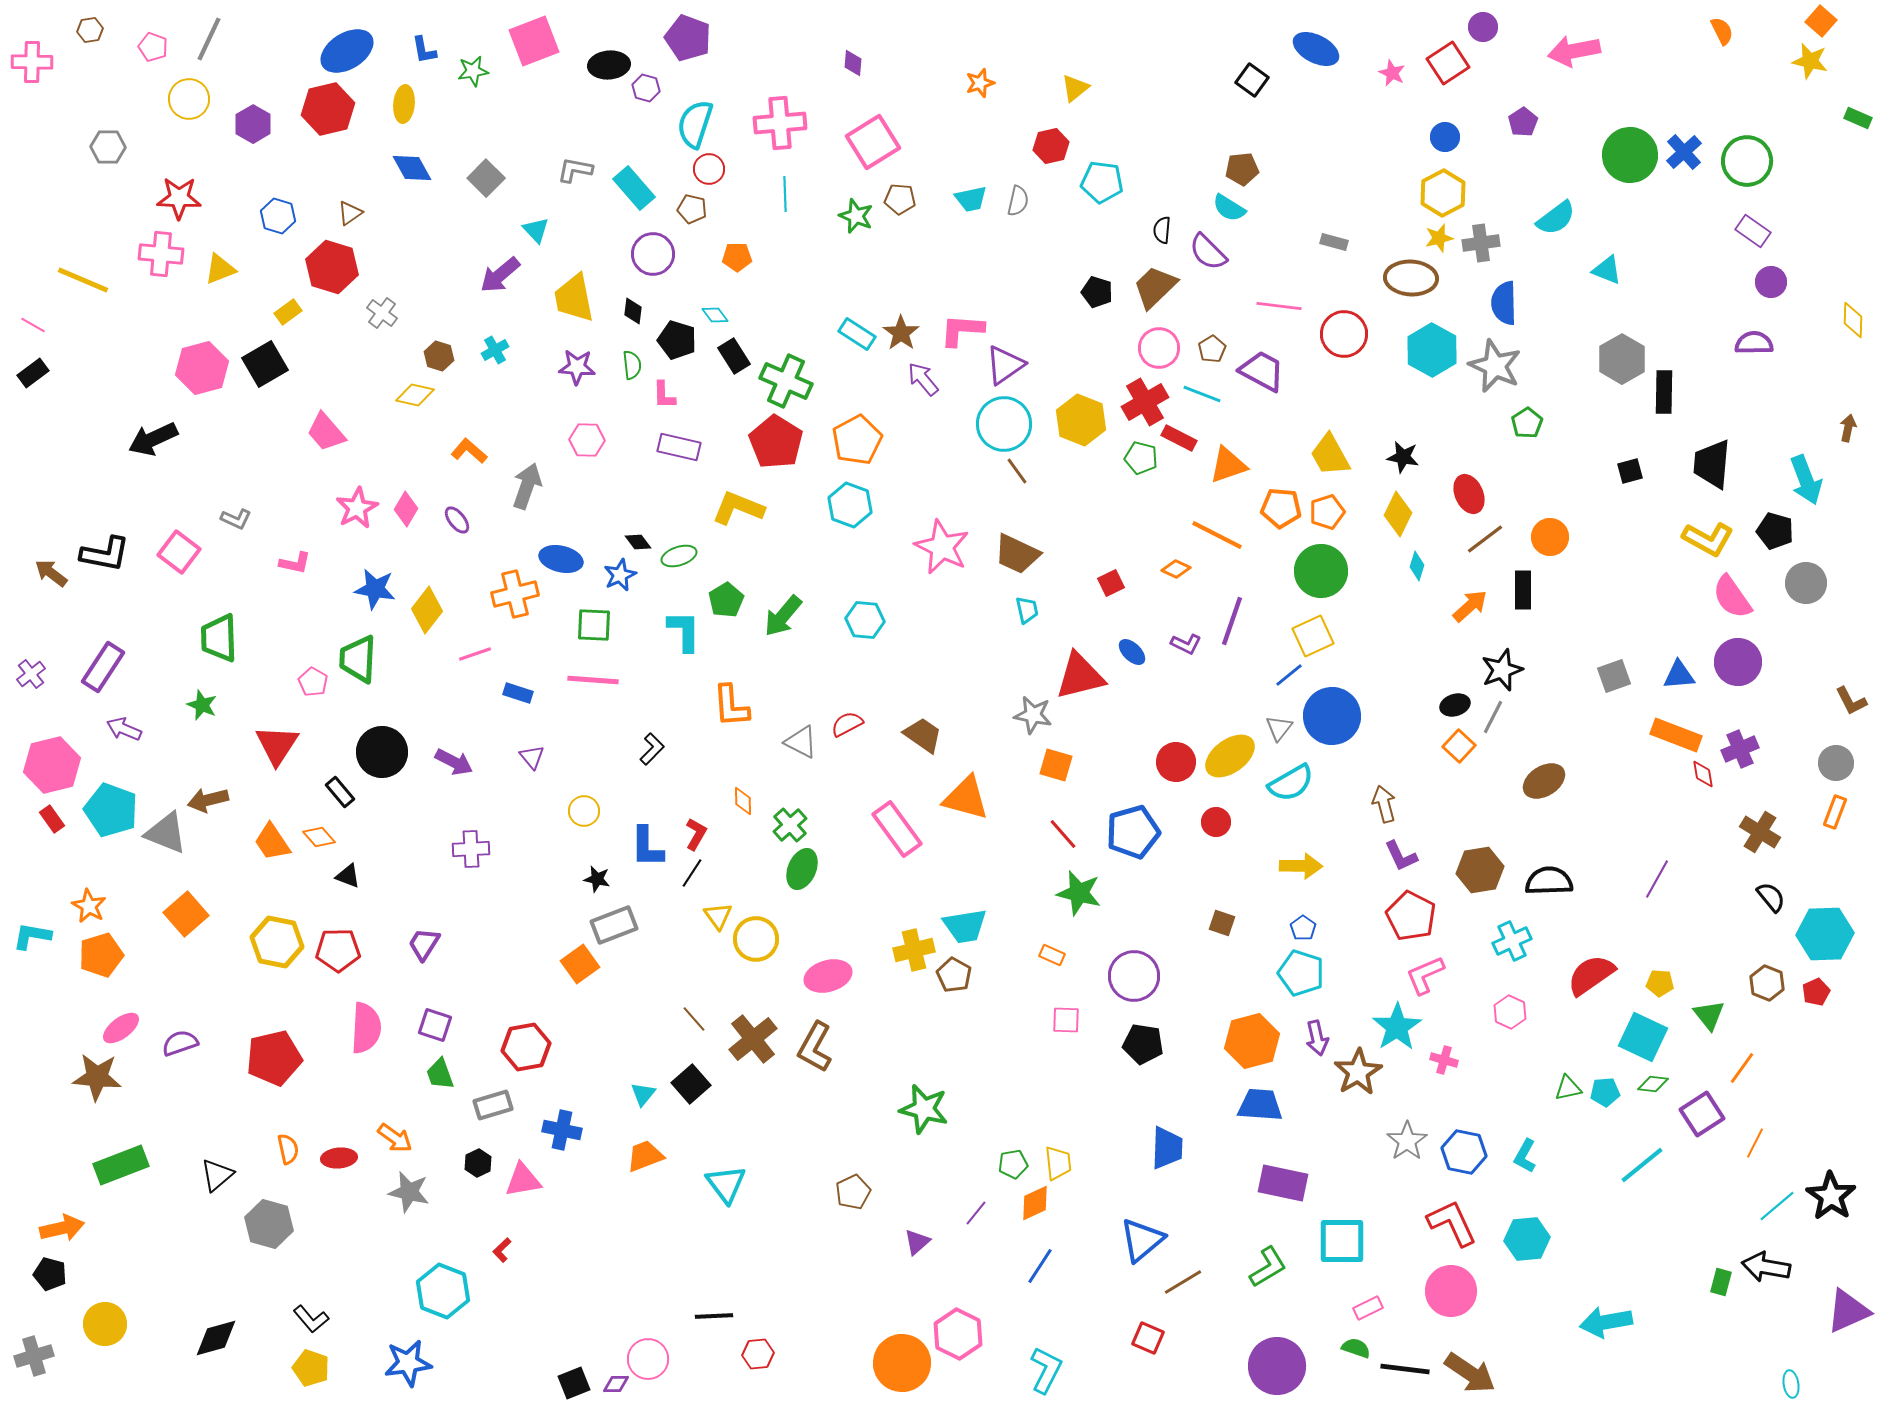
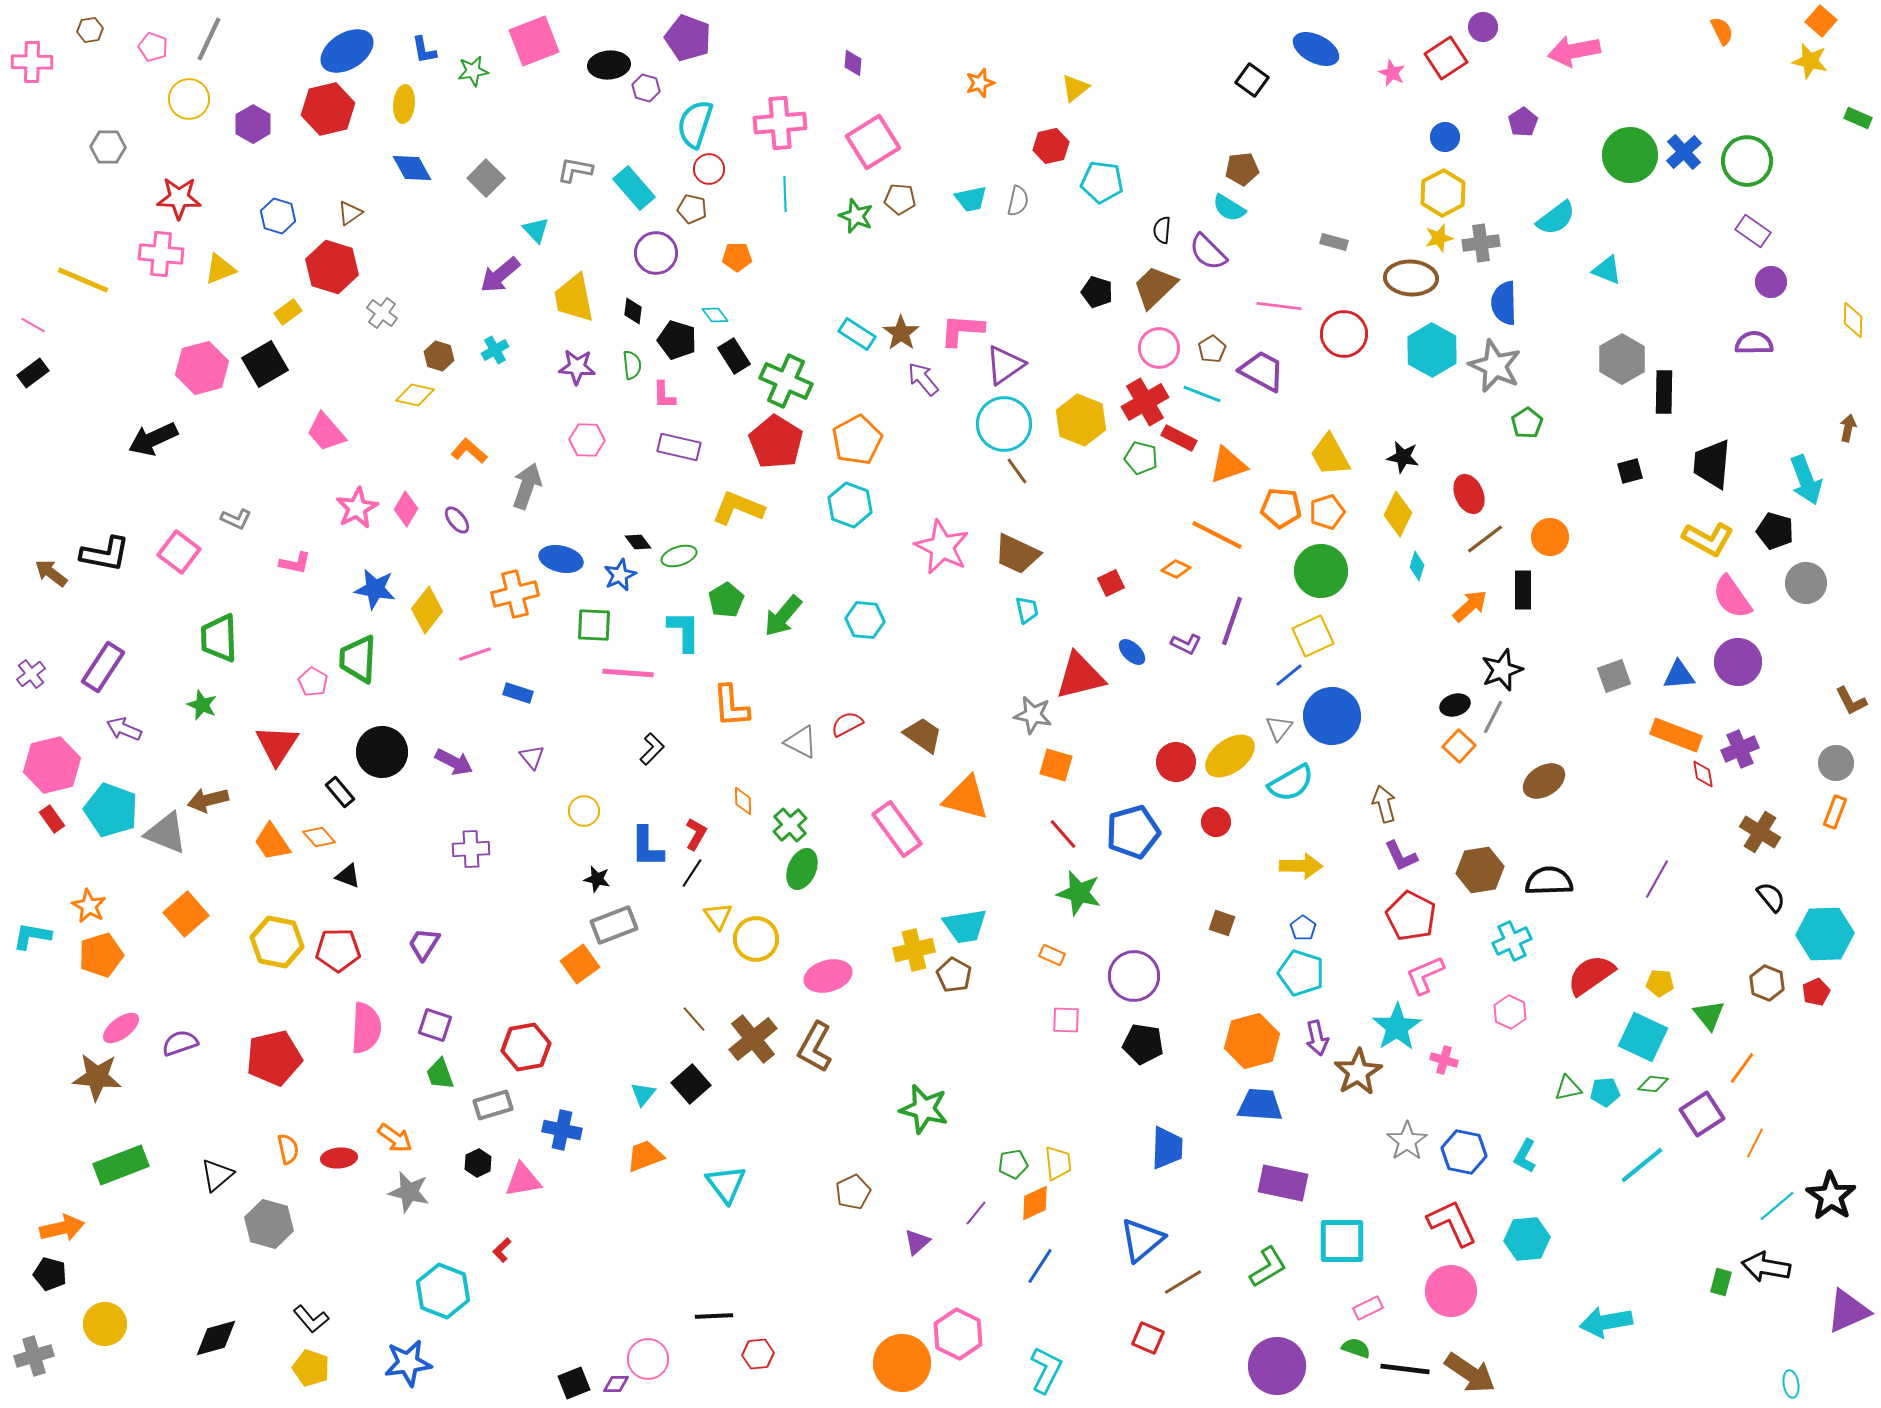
red square at (1448, 63): moved 2 px left, 5 px up
purple circle at (653, 254): moved 3 px right, 1 px up
pink line at (593, 680): moved 35 px right, 7 px up
